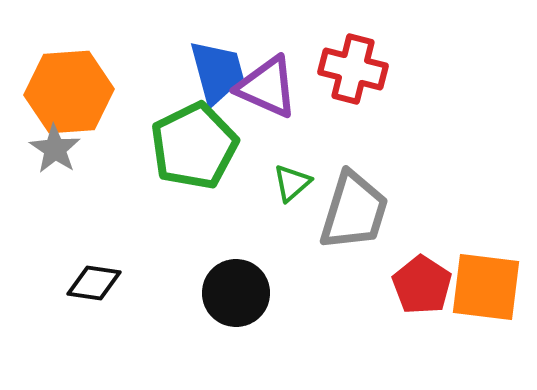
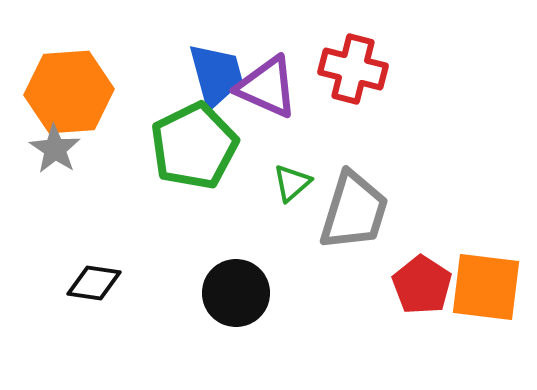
blue trapezoid: moved 1 px left, 3 px down
